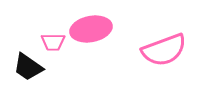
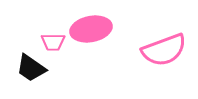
black trapezoid: moved 3 px right, 1 px down
